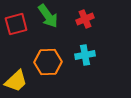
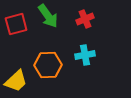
orange hexagon: moved 3 px down
